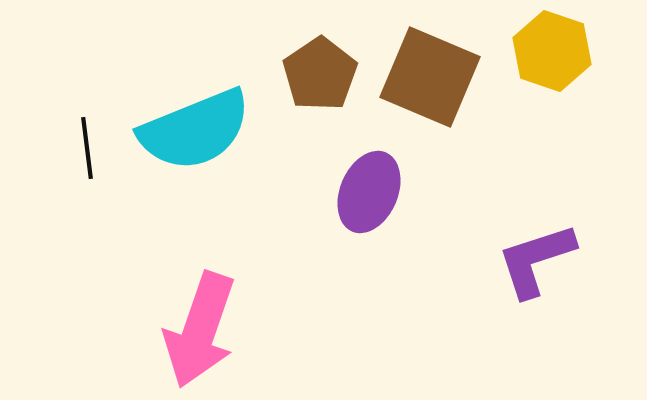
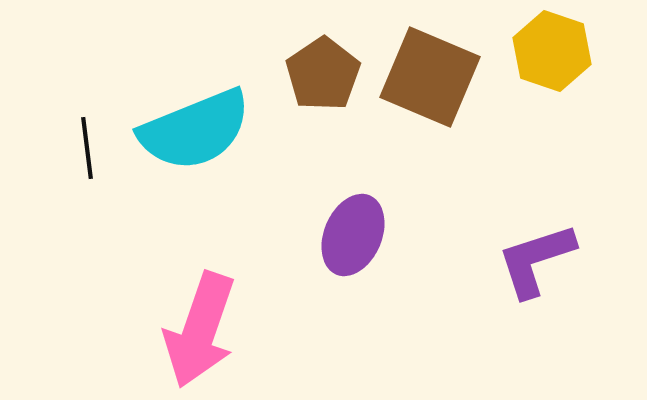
brown pentagon: moved 3 px right
purple ellipse: moved 16 px left, 43 px down
